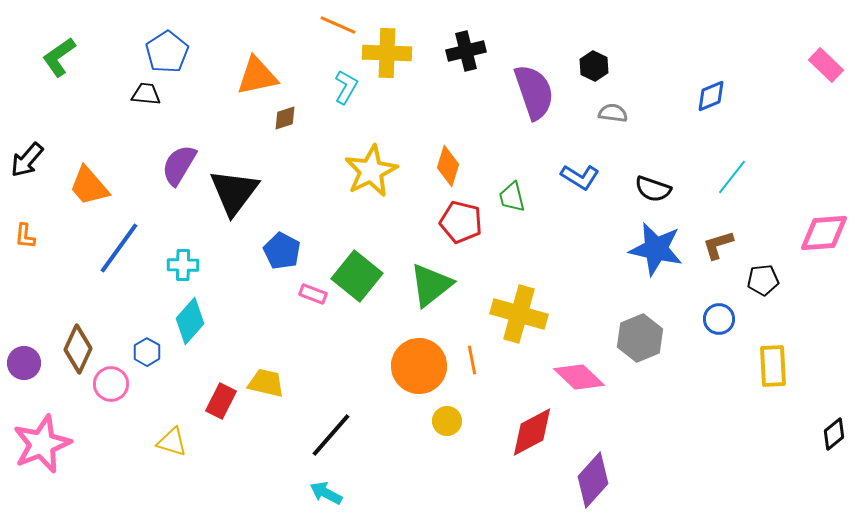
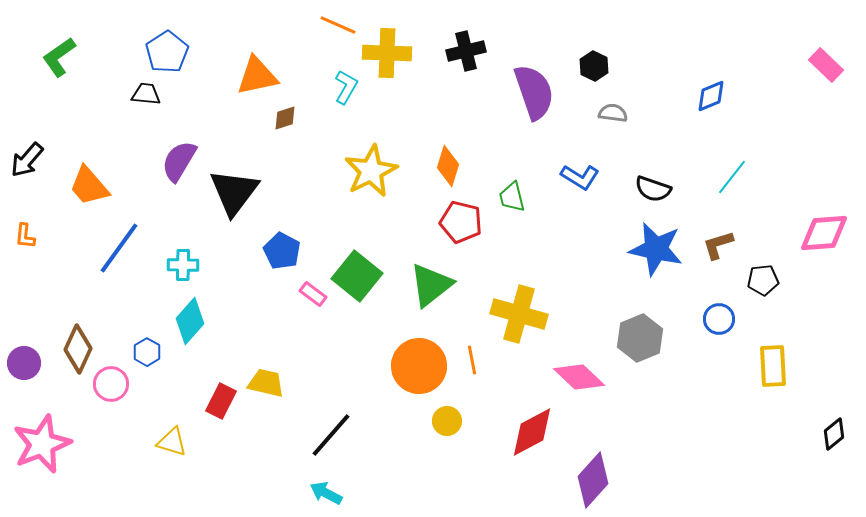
purple semicircle at (179, 165): moved 4 px up
pink rectangle at (313, 294): rotated 16 degrees clockwise
